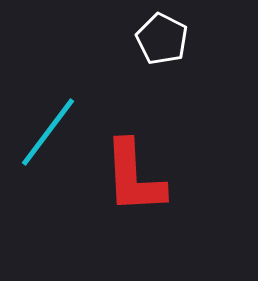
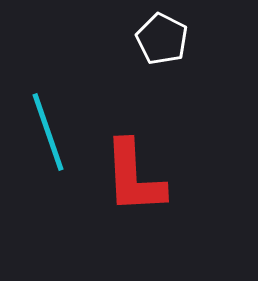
cyan line: rotated 56 degrees counterclockwise
